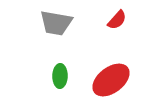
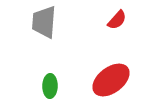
gray trapezoid: moved 12 px left, 1 px up; rotated 84 degrees clockwise
green ellipse: moved 10 px left, 10 px down
